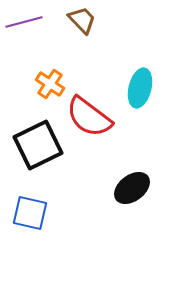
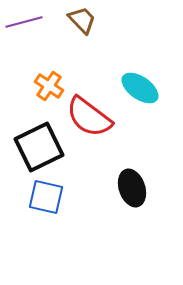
orange cross: moved 1 px left, 2 px down
cyan ellipse: rotated 69 degrees counterclockwise
black square: moved 1 px right, 2 px down
black ellipse: rotated 72 degrees counterclockwise
blue square: moved 16 px right, 16 px up
